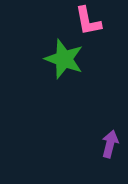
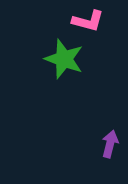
pink L-shape: rotated 64 degrees counterclockwise
